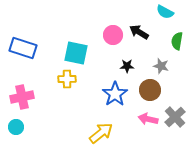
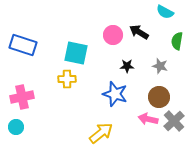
blue rectangle: moved 3 px up
gray star: moved 1 px left
brown circle: moved 9 px right, 7 px down
blue star: rotated 20 degrees counterclockwise
gray cross: moved 1 px left, 4 px down
